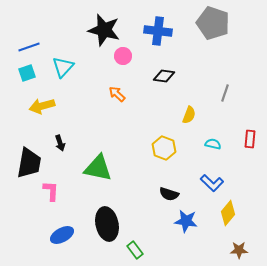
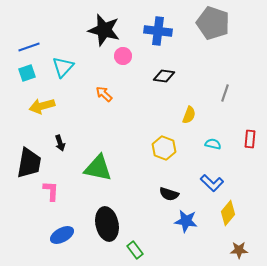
orange arrow: moved 13 px left
